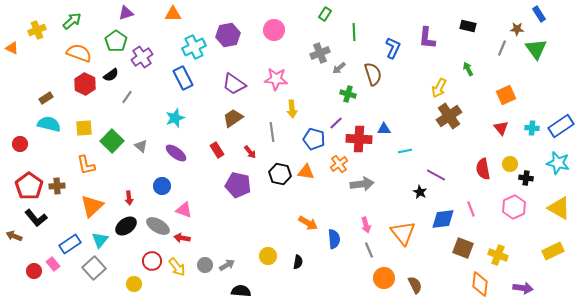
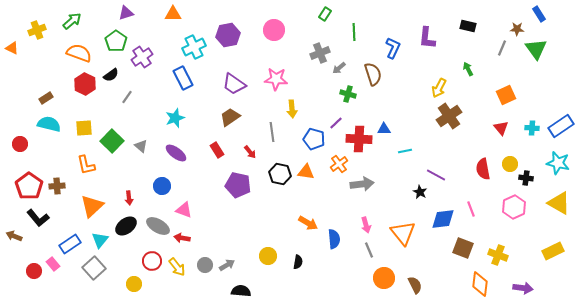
brown trapezoid at (233, 118): moved 3 px left, 1 px up
yellow triangle at (559, 208): moved 5 px up
black L-shape at (36, 218): moved 2 px right
